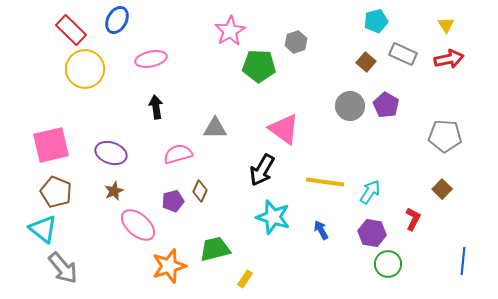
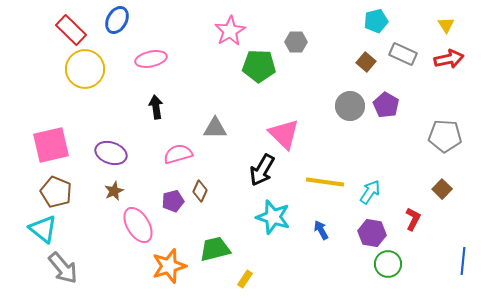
gray hexagon at (296, 42): rotated 20 degrees clockwise
pink triangle at (284, 129): moved 5 px down; rotated 8 degrees clockwise
pink ellipse at (138, 225): rotated 18 degrees clockwise
